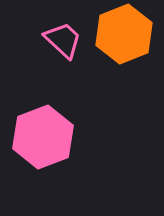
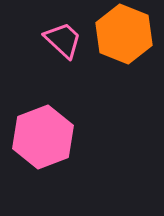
orange hexagon: rotated 16 degrees counterclockwise
